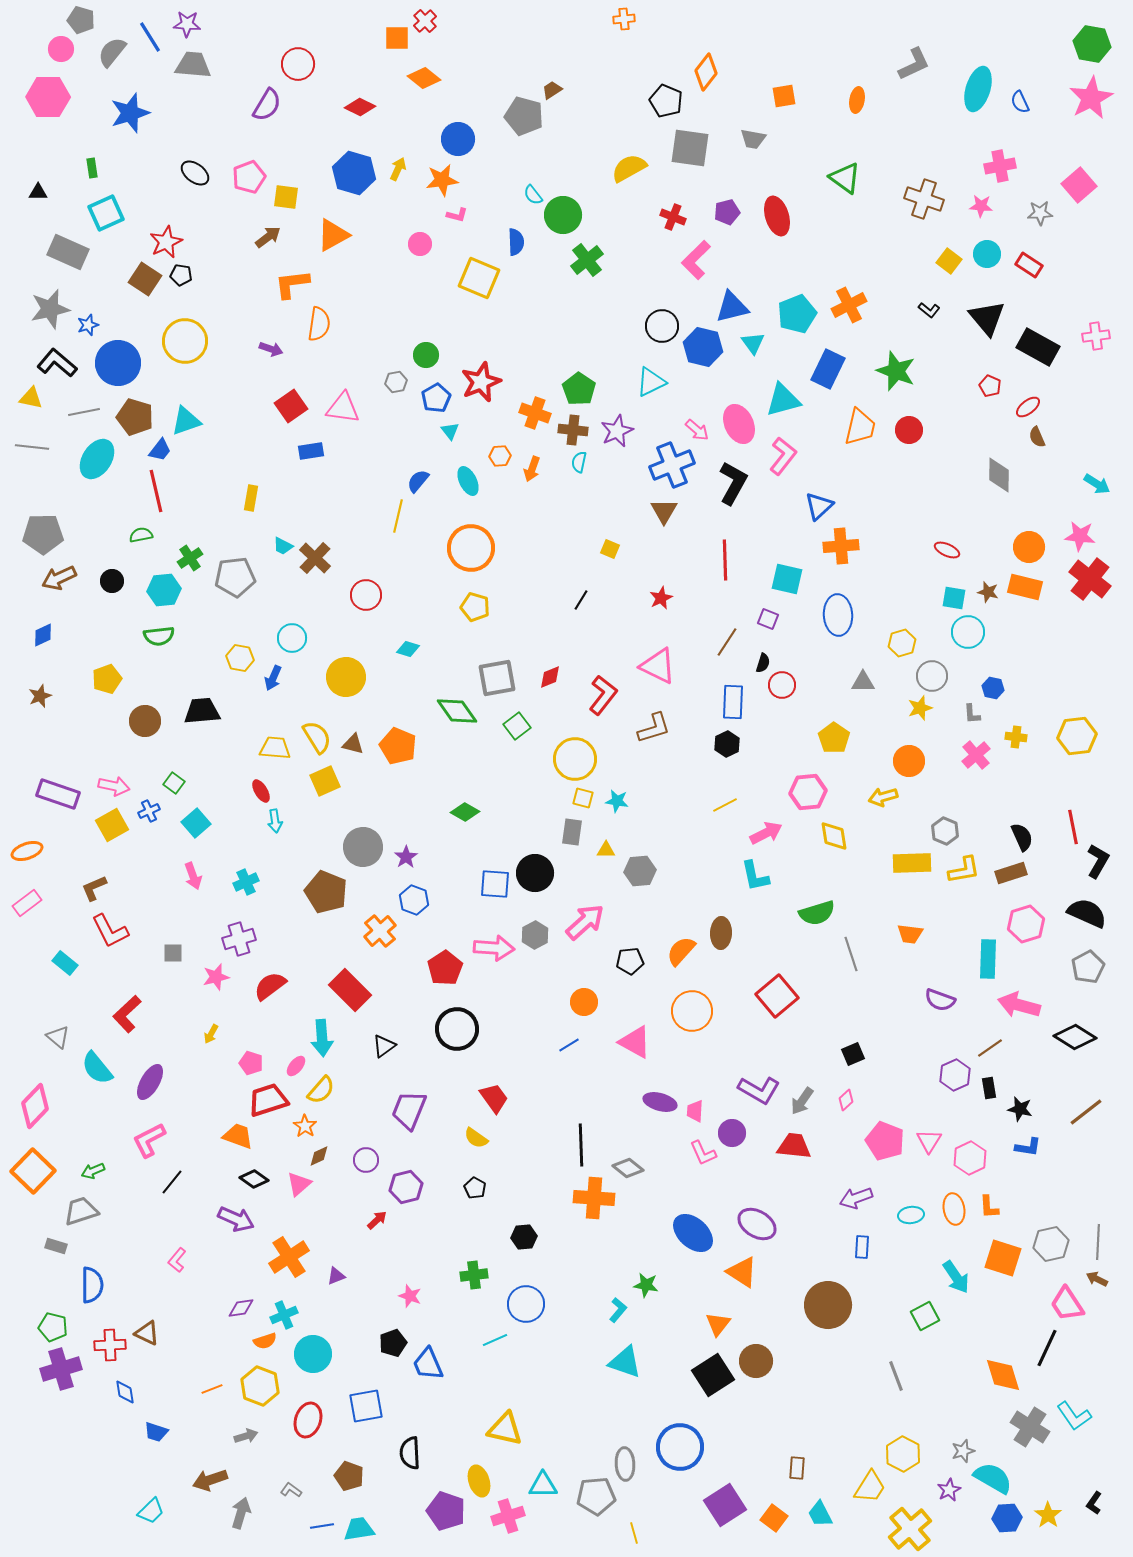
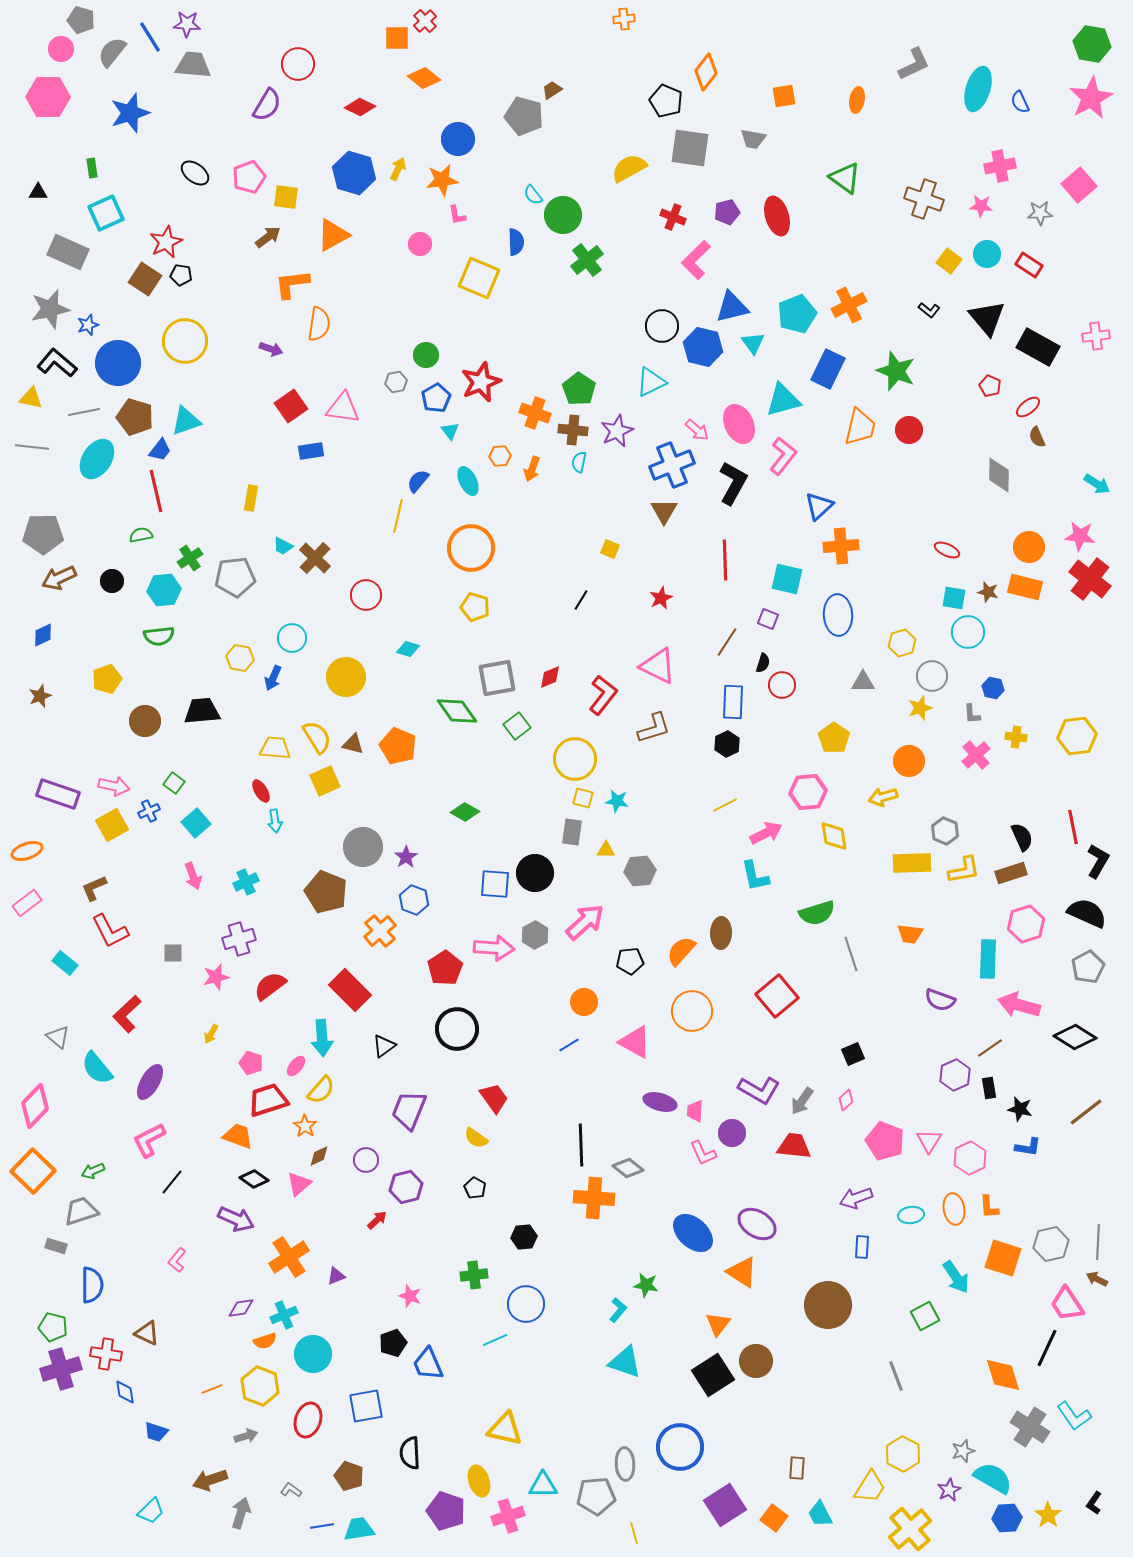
pink L-shape at (457, 215): rotated 65 degrees clockwise
red cross at (110, 1345): moved 4 px left, 9 px down; rotated 12 degrees clockwise
